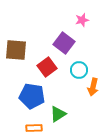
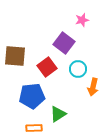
brown square: moved 1 px left, 6 px down
cyan circle: moved 1 px left, 1 px up
blue pentagon: rotated 15 degrees counterclockwise
